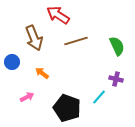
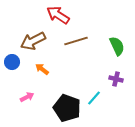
brown arrow: moved 1 px left, 3 px down; rotated 85 degrees clockwise
orange arrow: moved 4 px up
cyan line: moved 5 px left, 1 px down
